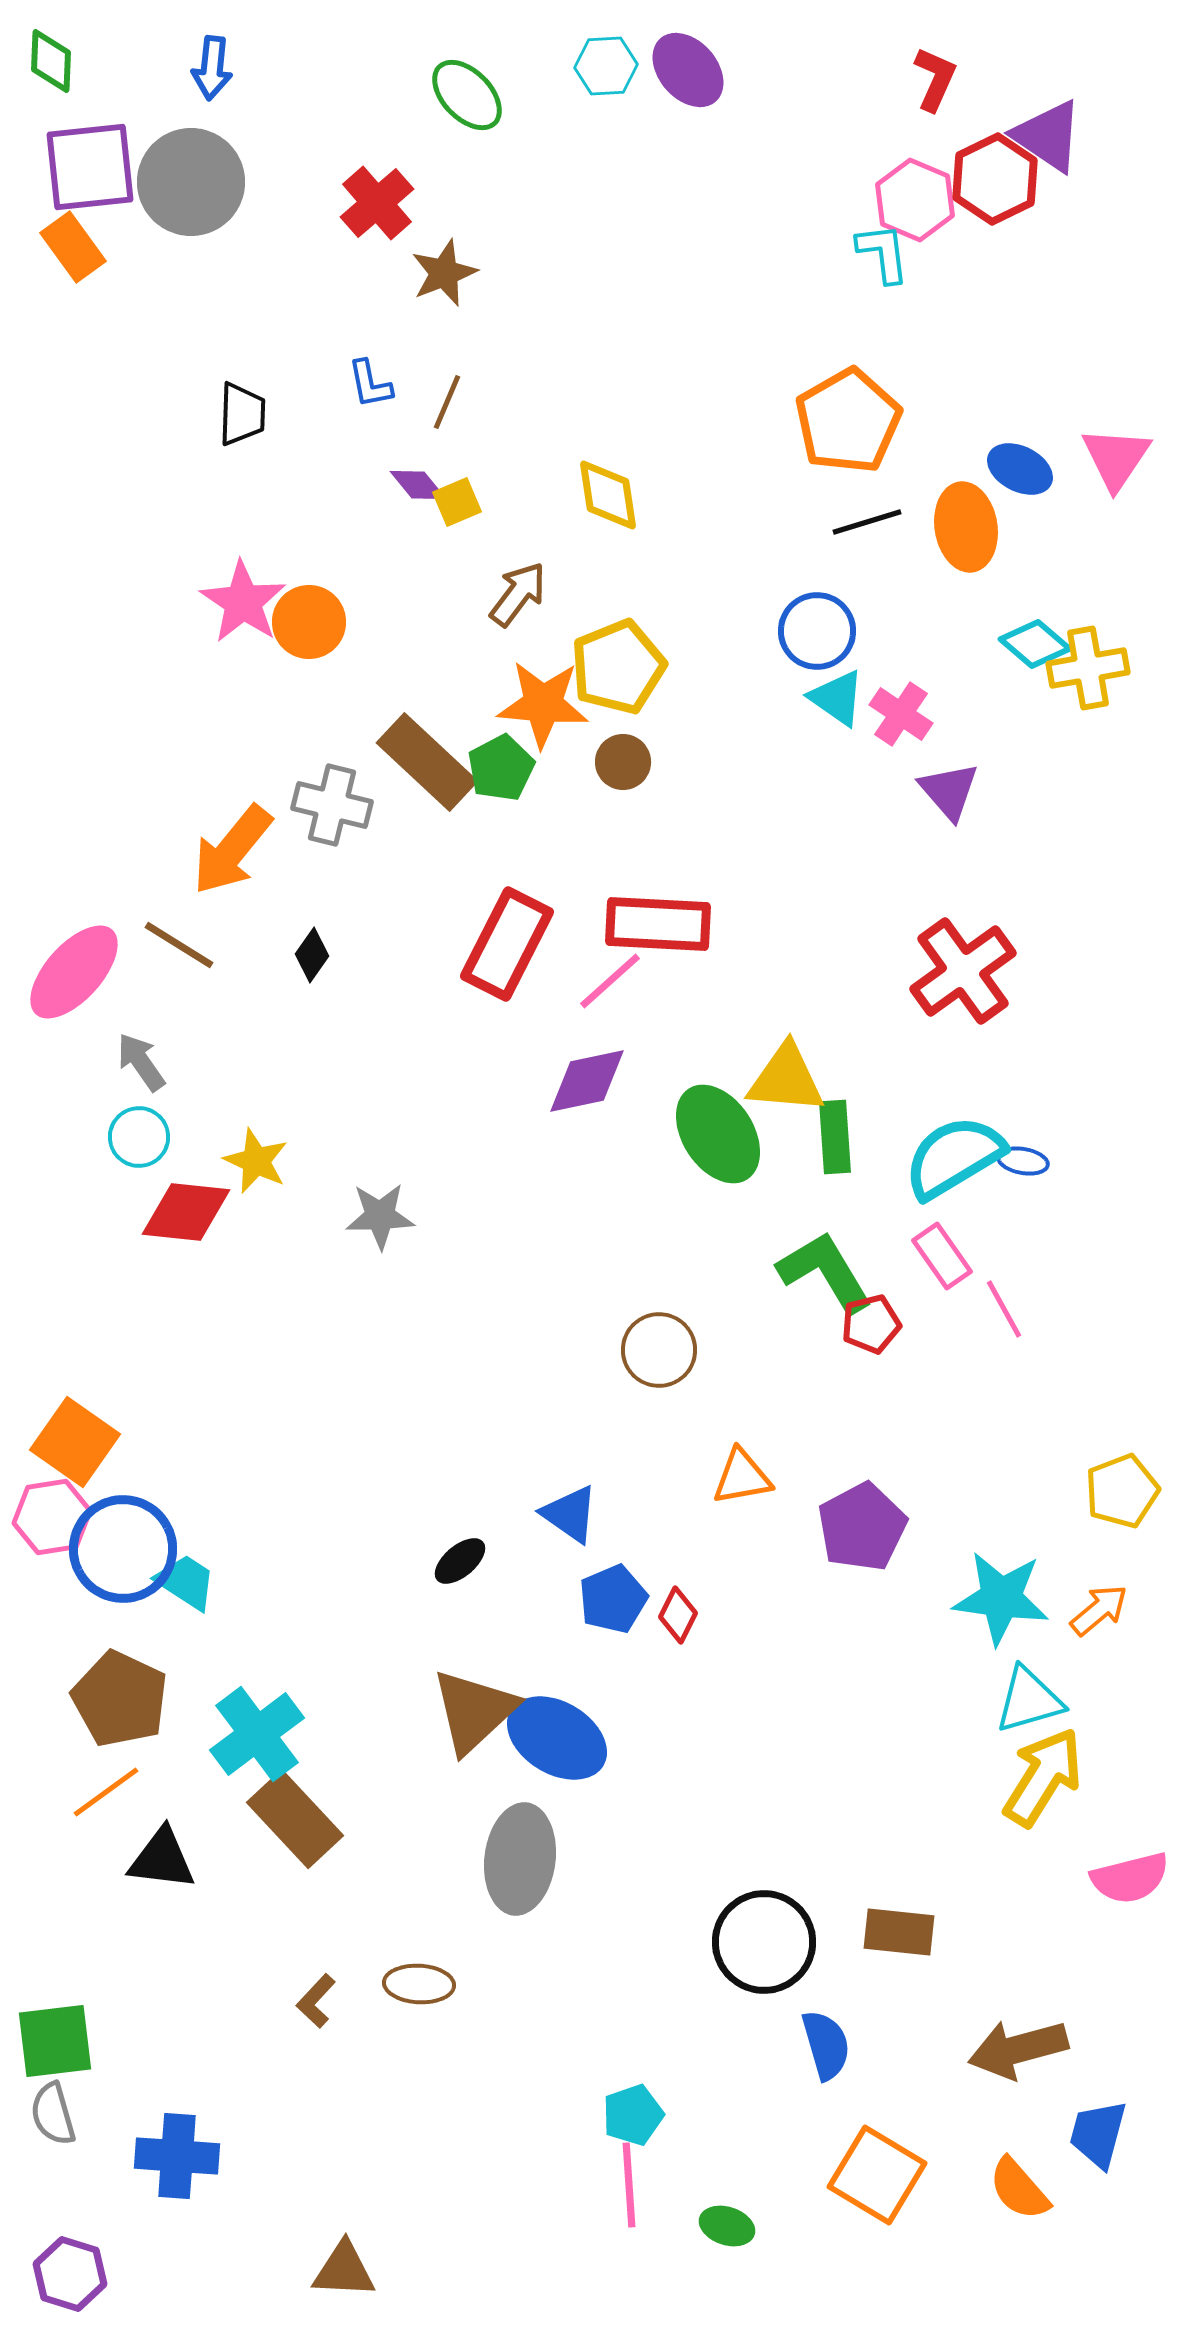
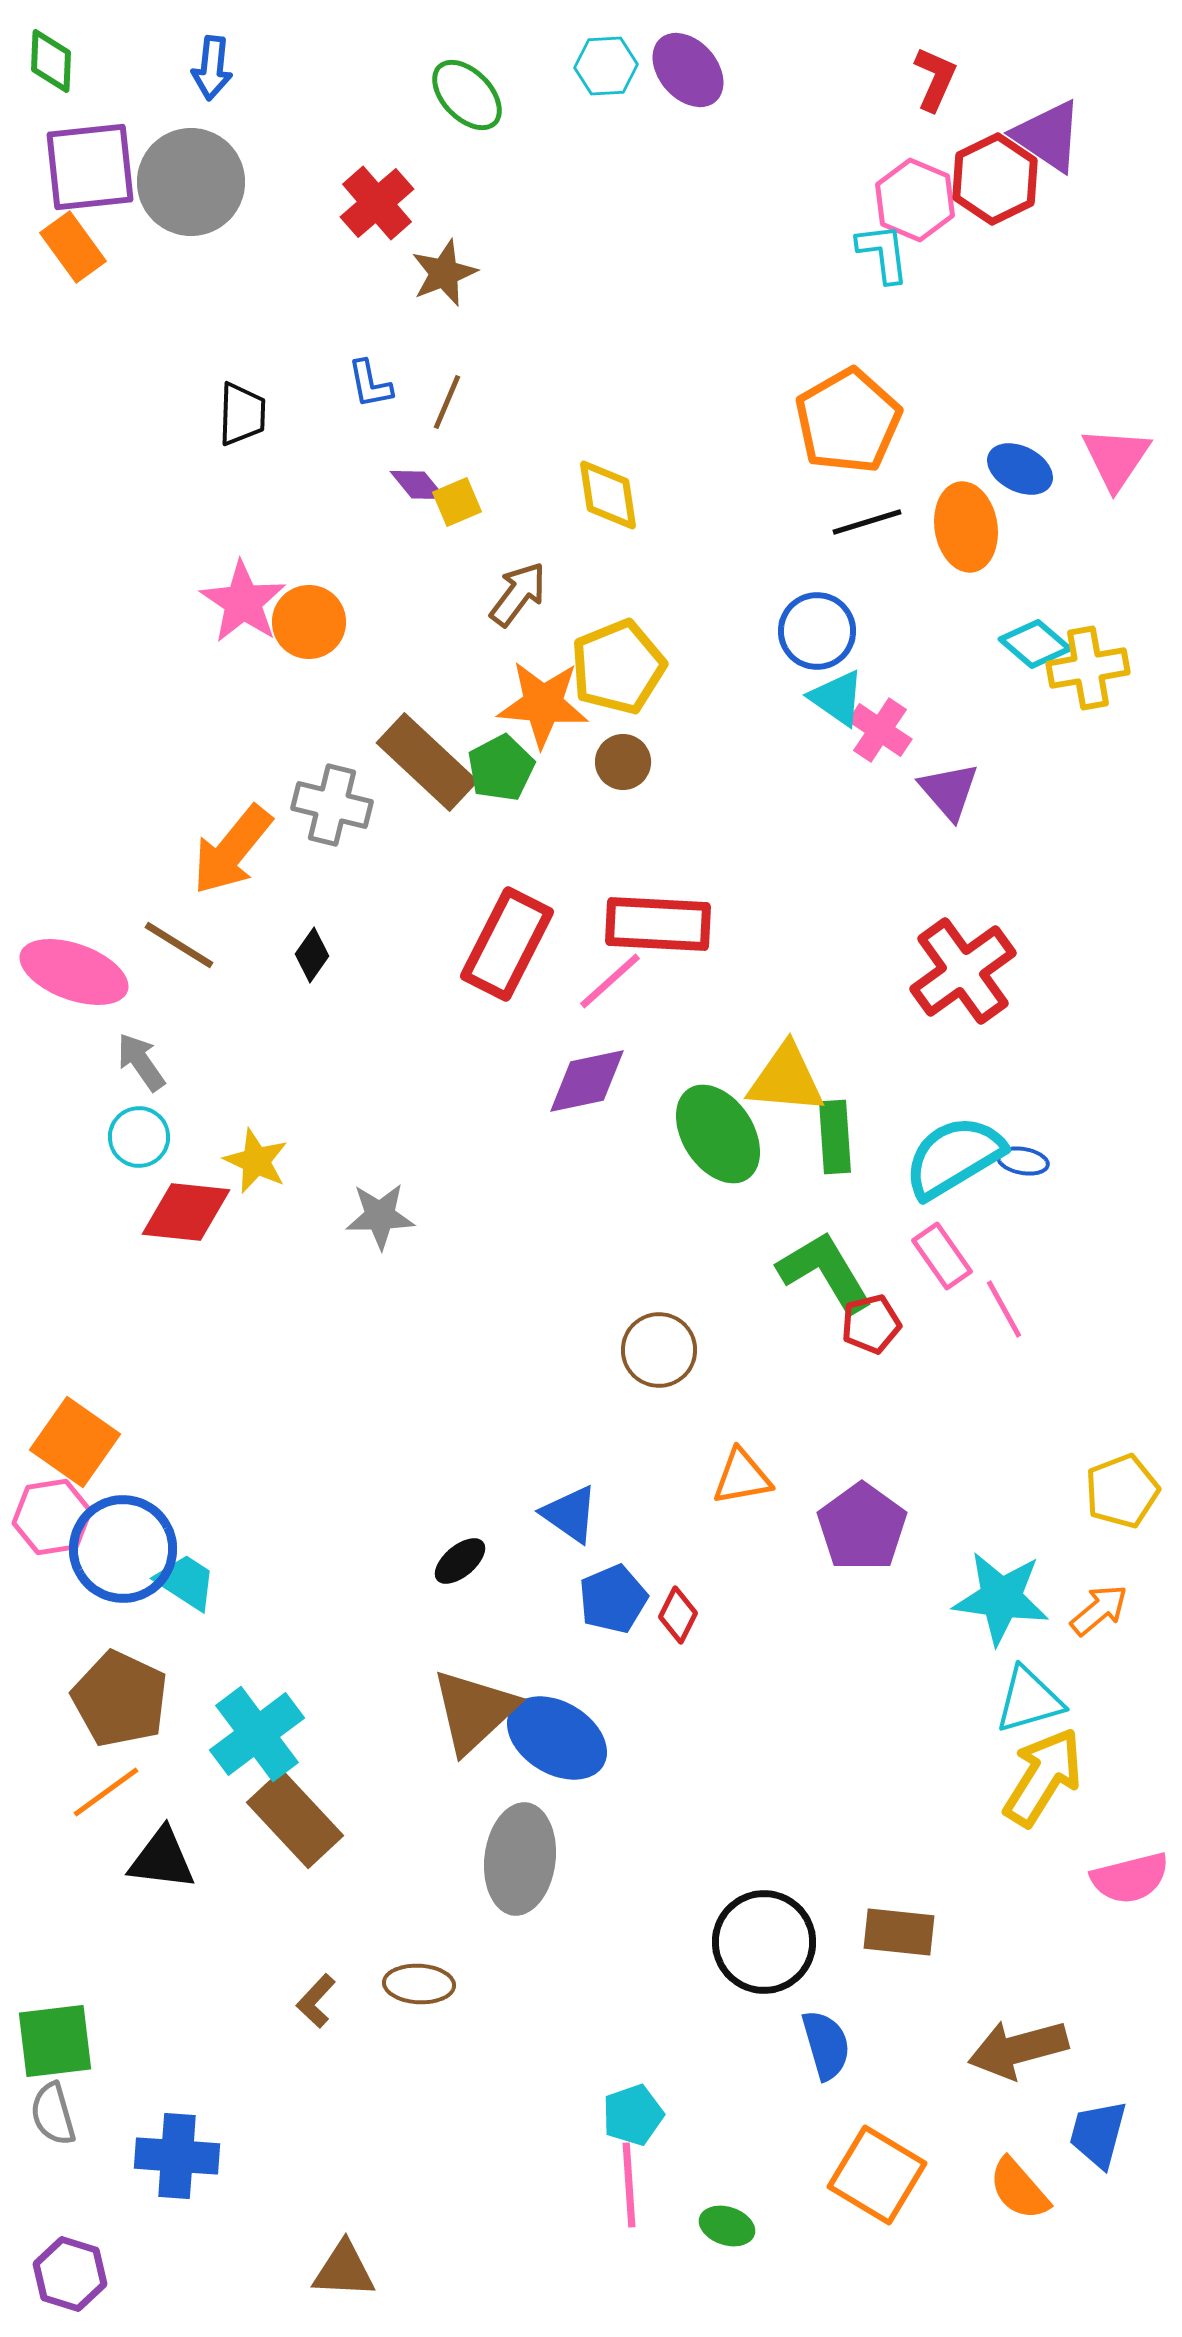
pink cross at (901, 714): moved 21 px left, 16 px down
pink ellipse at (74, 972): rotated 68 degrees clockwise
purple pentagon at (862, 1527): rotated 8 degrees counterclockwise
